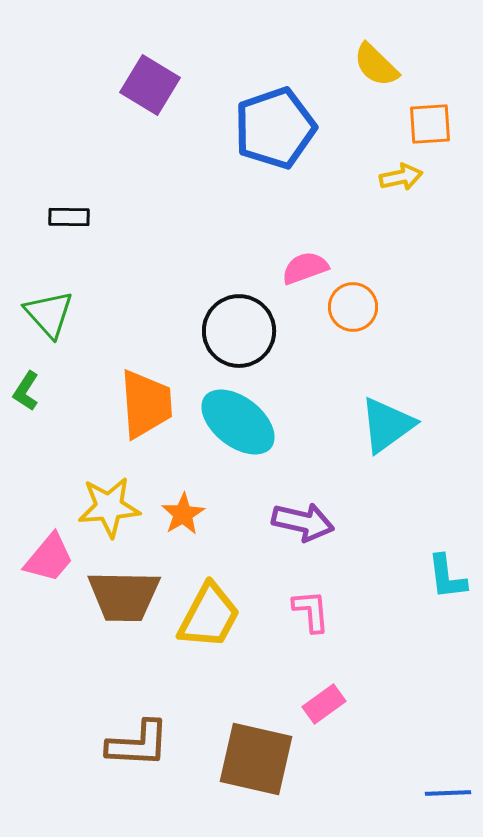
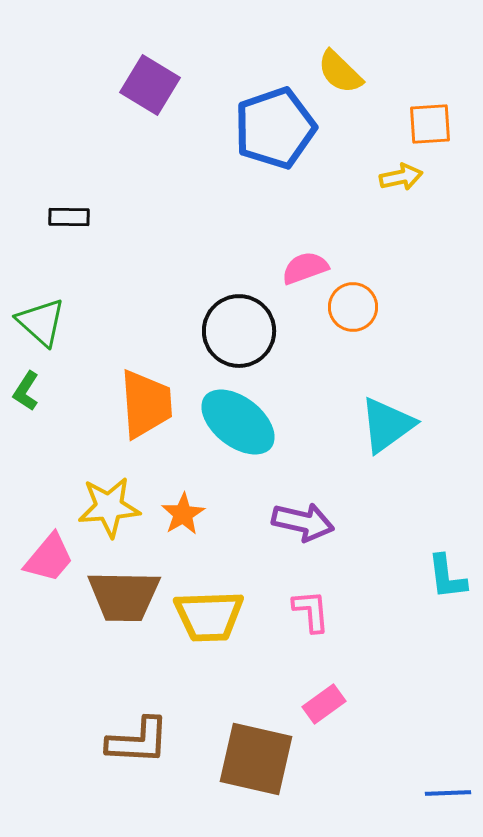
yellow semicircle: moved 36 px left, 7 px down
green triangle: moved 8 px left, 8 px down; rotated 6 degrees counterclockwise
yellow trapezoid: rotated 60 degrees clockwise
brown L-shape: moved 3 px up
